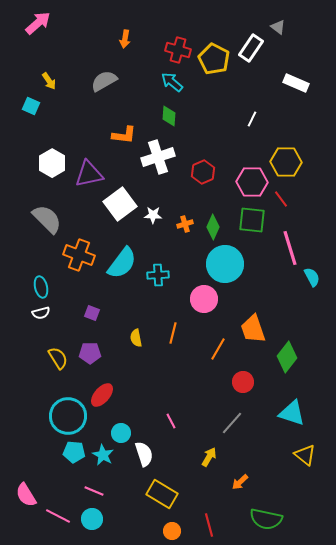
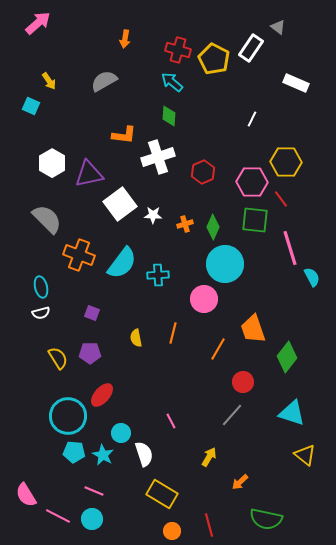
green square at (252, 220): moved 3 px right
gray line at (232, 423): moved 8 px up
